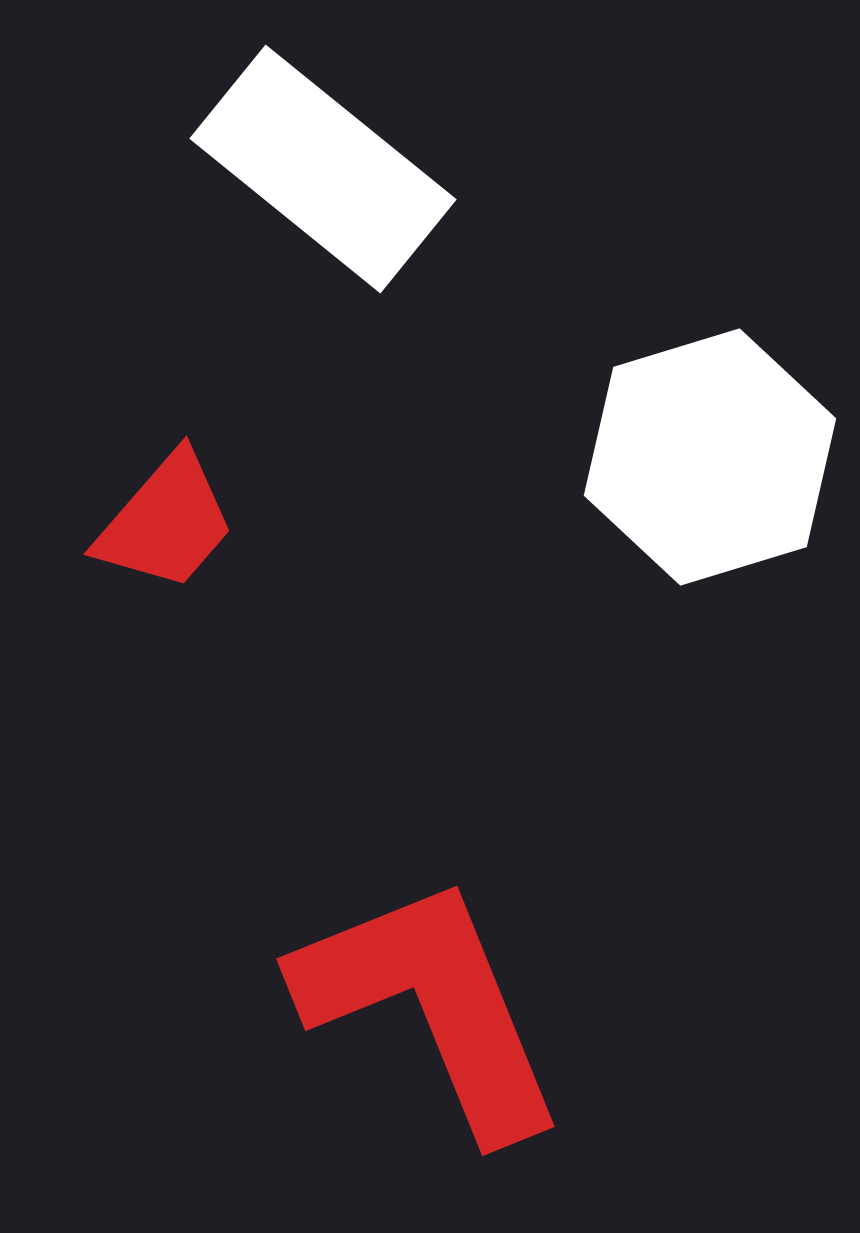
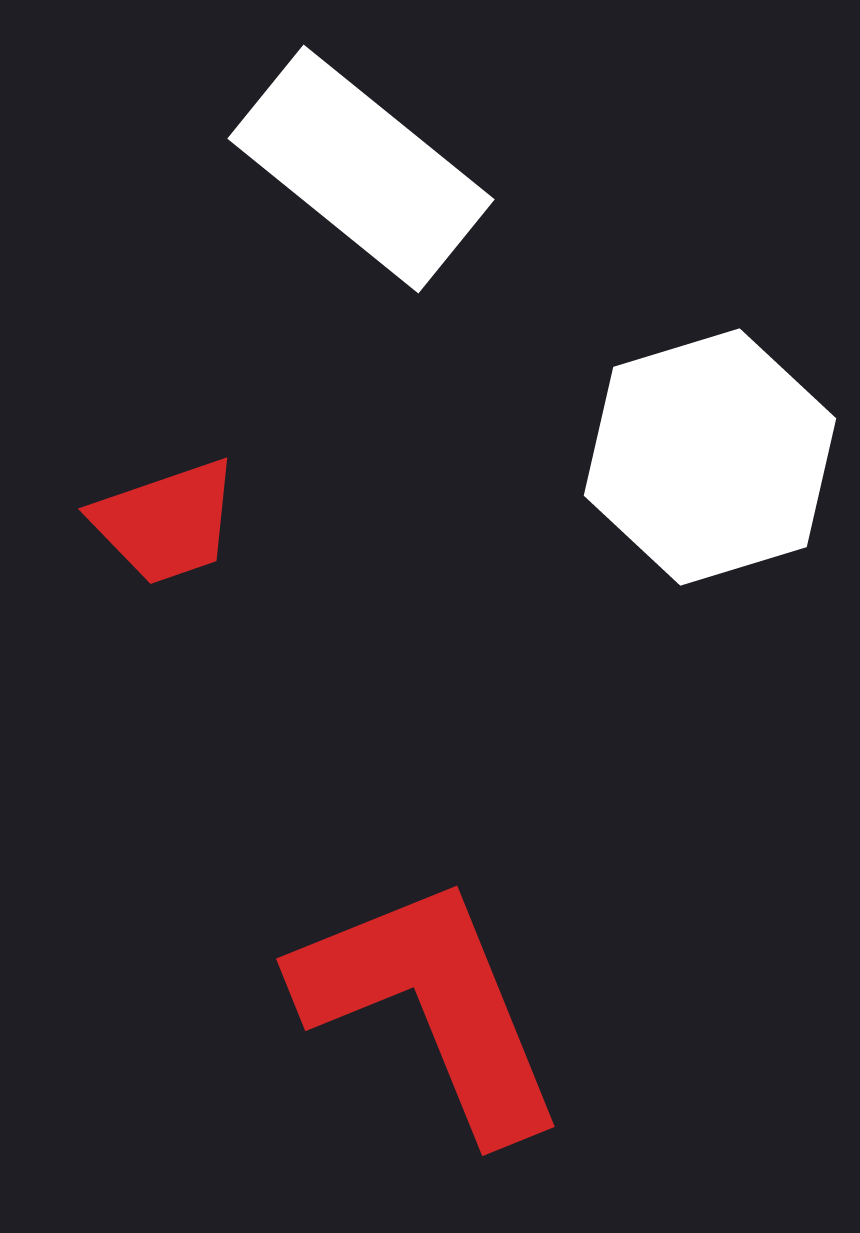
white rectangle: moved 38 px right
red trapezoid: rotated 30 degrees clockwise
